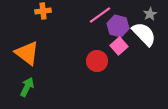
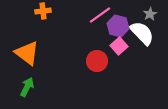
white semicircle: moved 2 px left, 1 px up
